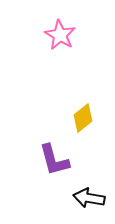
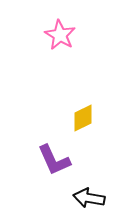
yellow diamond: rotated 12 degrees clockwise
purple L-shape: rotated 9 degrees counterclockwise
